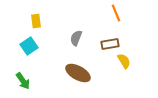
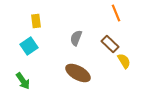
brown rectangle: rotated 54 degrees clockwise
